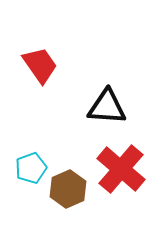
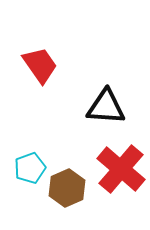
black triangle: moved 1 px left
cyan pentagon: moved 1 px left
brown hexagon: moved 1 px left, 1 px up
